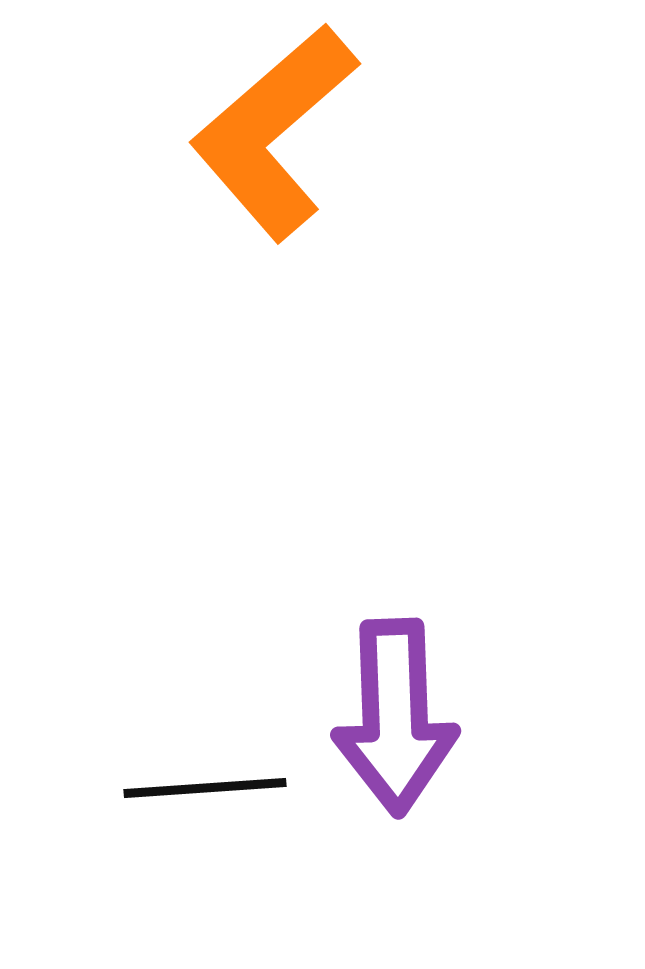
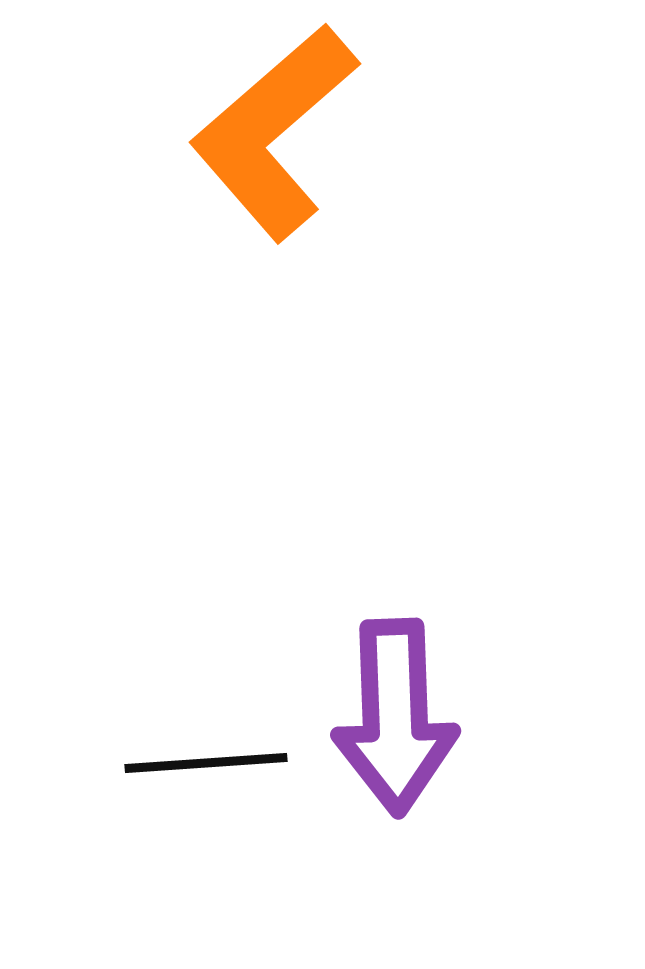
black line: moved 1 px right, 25 px up
